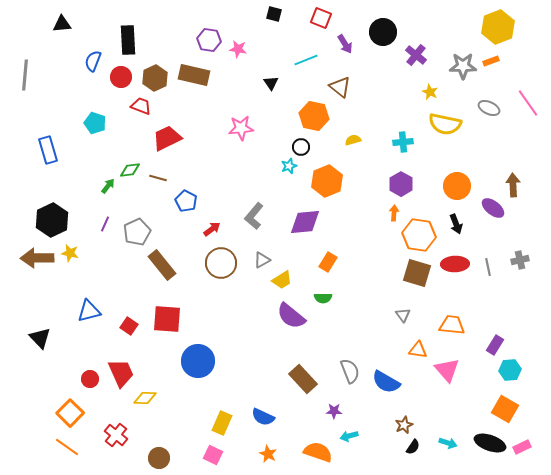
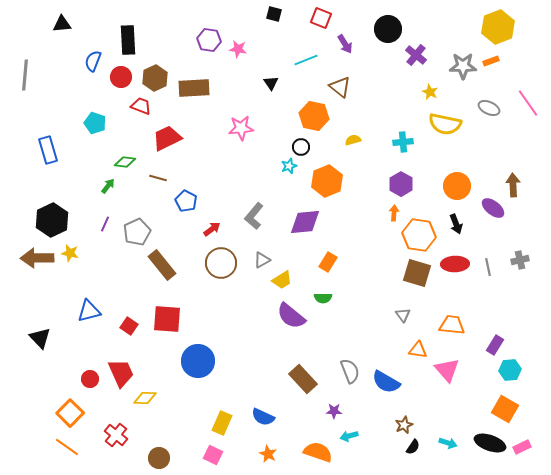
black circle at (383, 32): moved 5 px right, 3 px up
brown rectangle at (194, 75): moved 13 px down; rotated 16 degrees counterclockwise
green diamond at (130, 170): moved 5 px left, 8 px up; rotated 15 degrees clockwise
